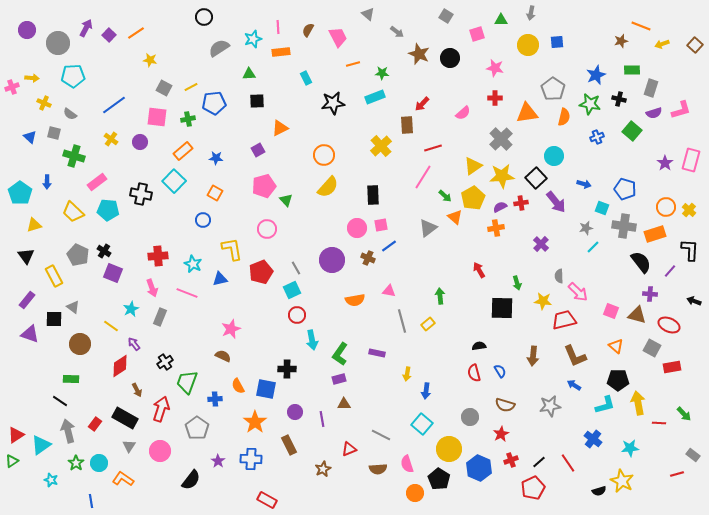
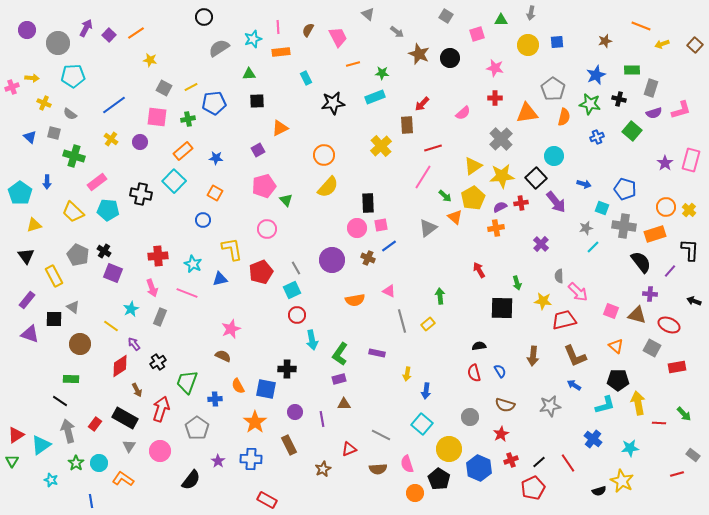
brown star at (621, 41): moved 16 px left
black rectangle at (373, 195): moved 5 px left, 8 px down
pink triangle at (389, 291): rotated 16 degrees clockwise
black cross at (165, 362): moved 7 px left
red rectangle at (672, 367): moved 5 px right
green triangle at (12, 461): rotated 24 degrees counterclockwise
